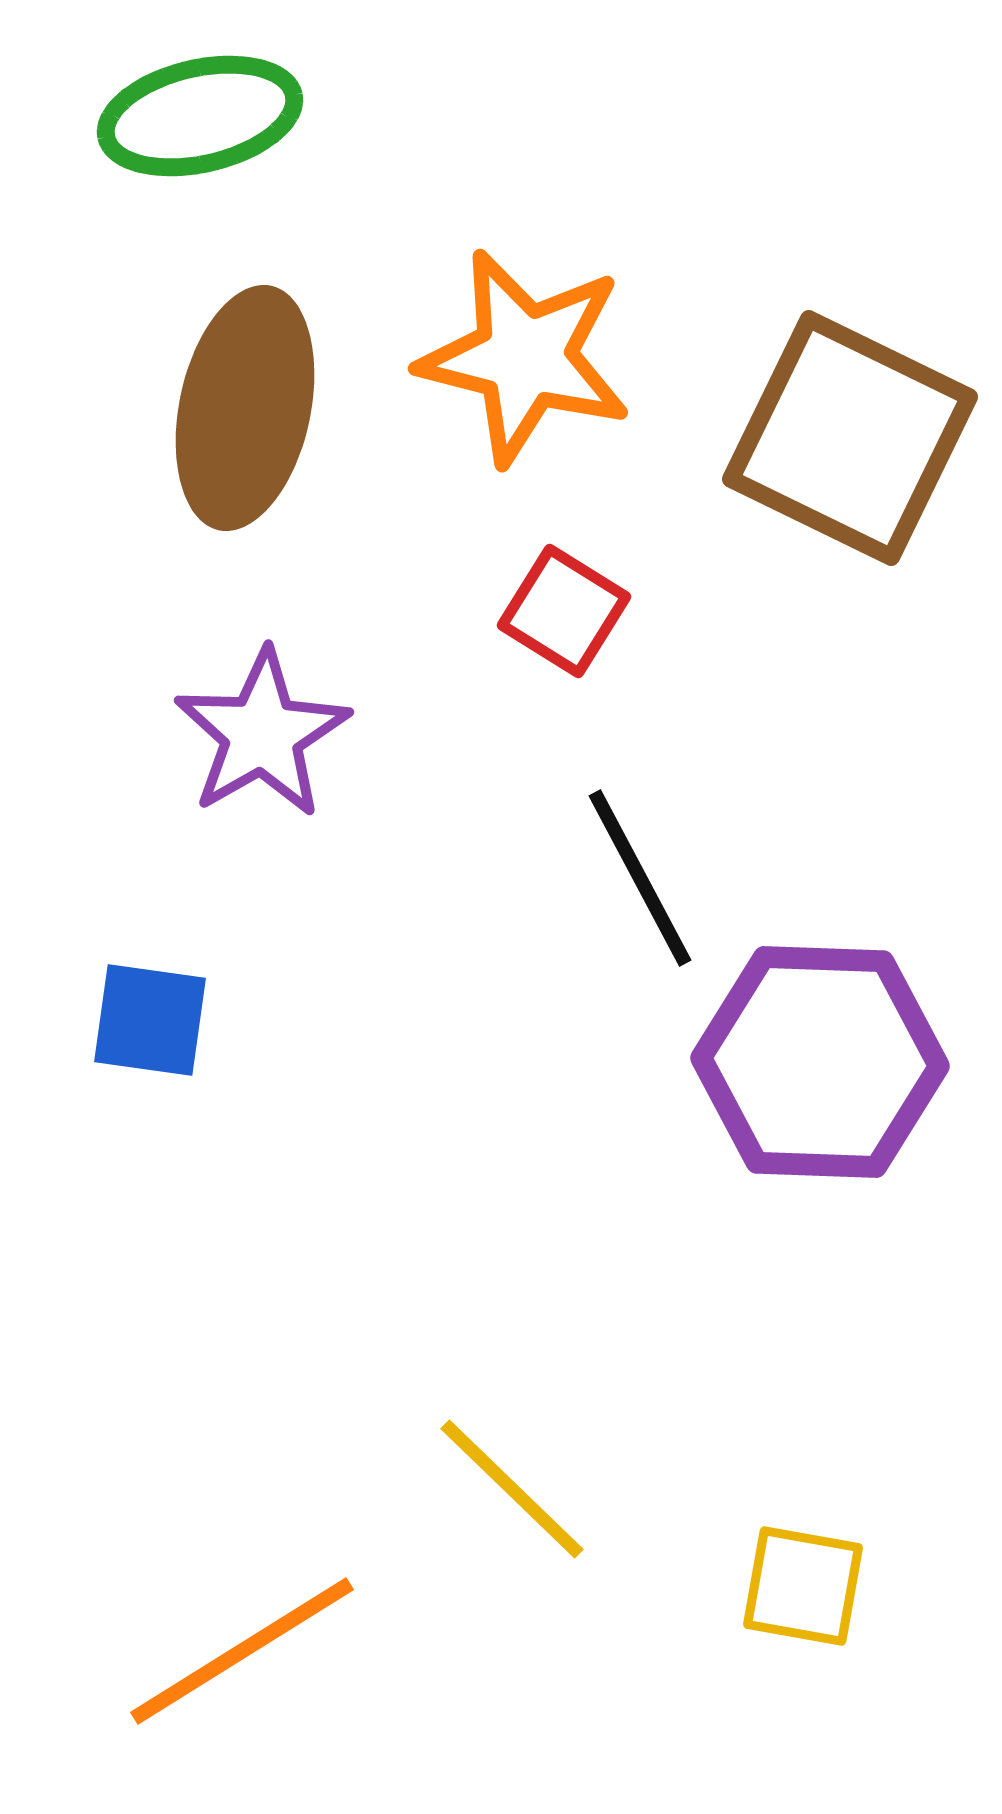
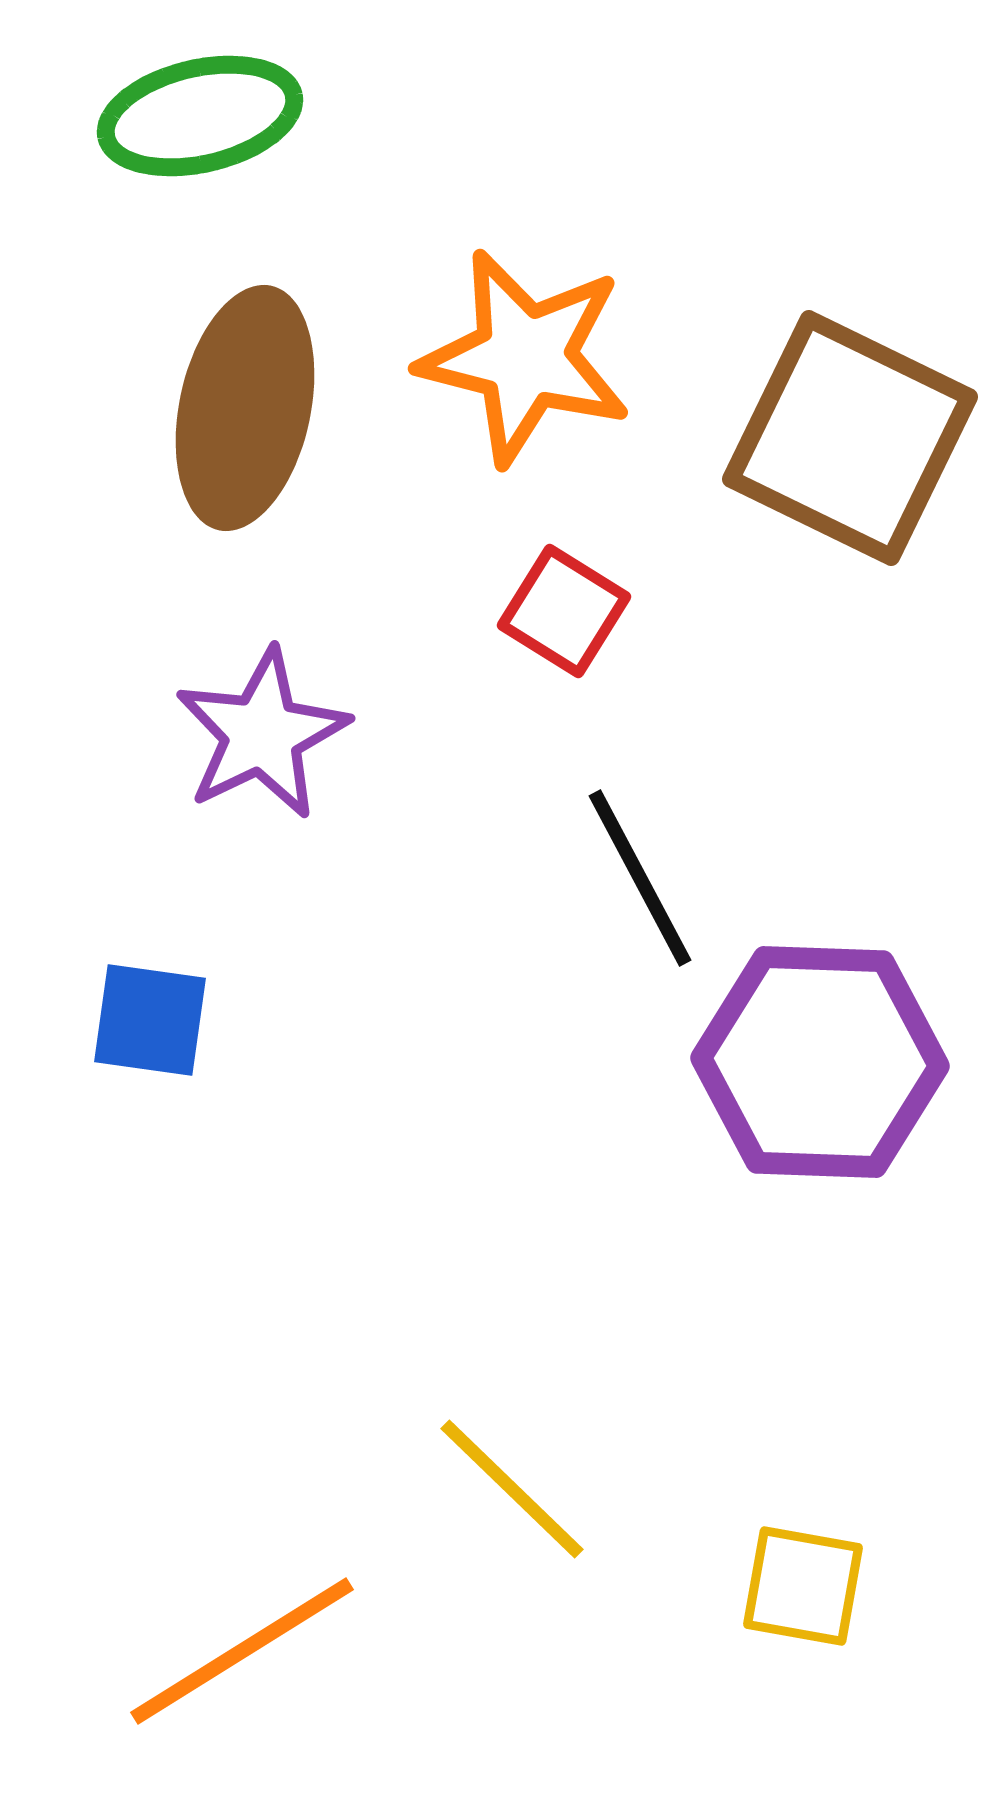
purple star: rotated 4 degrees clockwise
